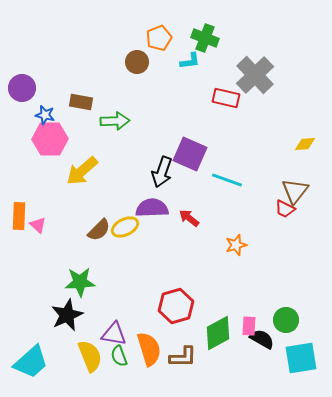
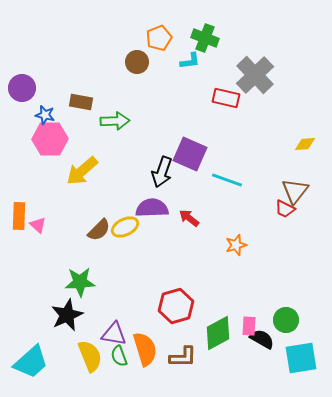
orange semicircle: moved 4 px left
